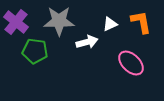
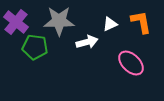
green pentagon: moved 4 px up
